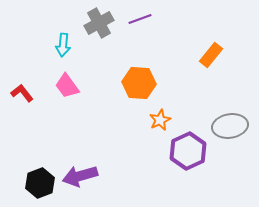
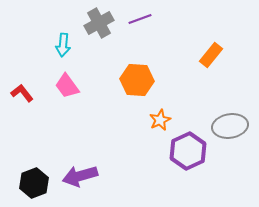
orange hexagon: moved 2 px left, 3 px up
black hexagon: moved 6 px left
